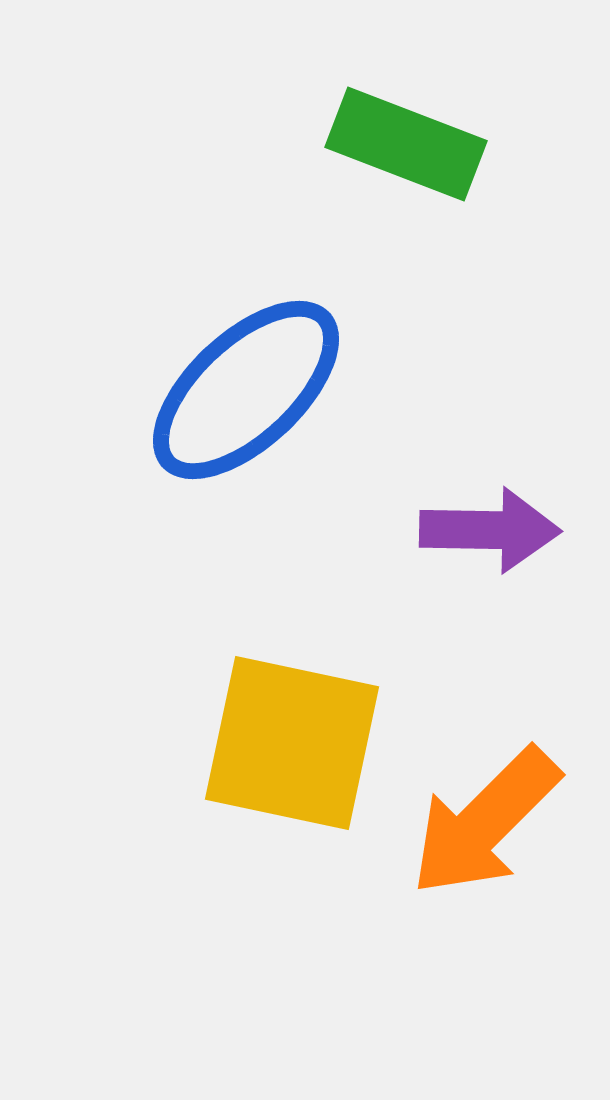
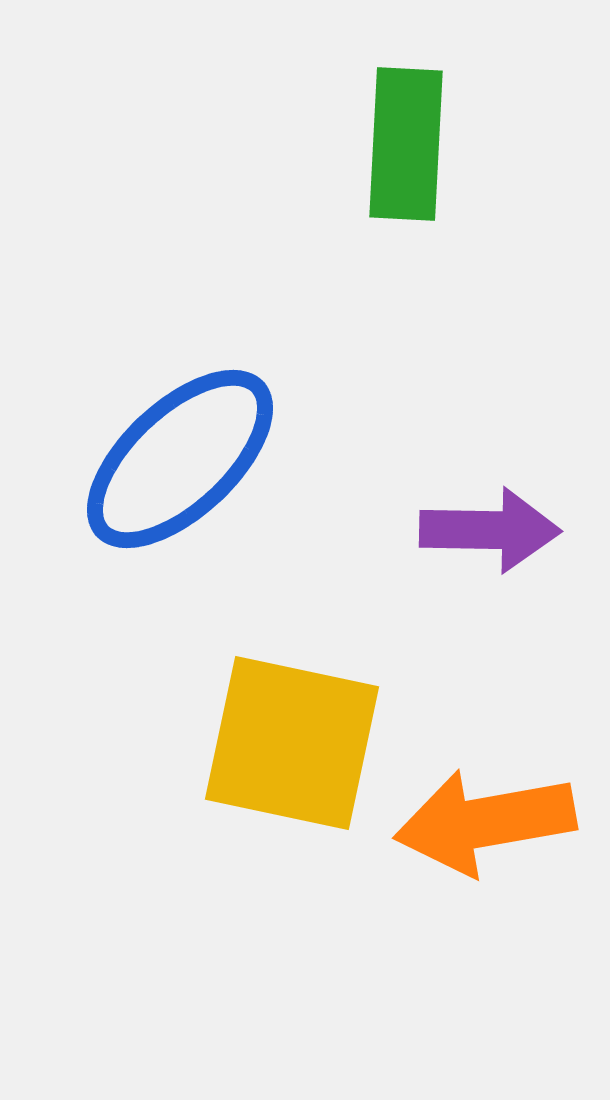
green rectangle: rotated 72 degrees clockwise
blue ellipse: moved 66 px left, 69 px down
orange arrow: rotated 35 degrees clockwise
